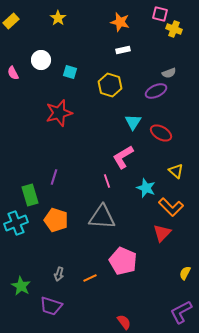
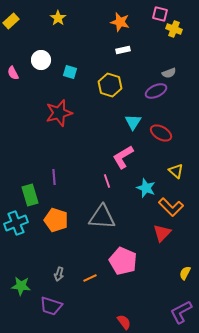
purple line: rotated 21 degrees counterclockwise
green star: rotated 24 degrees counterclockwise
